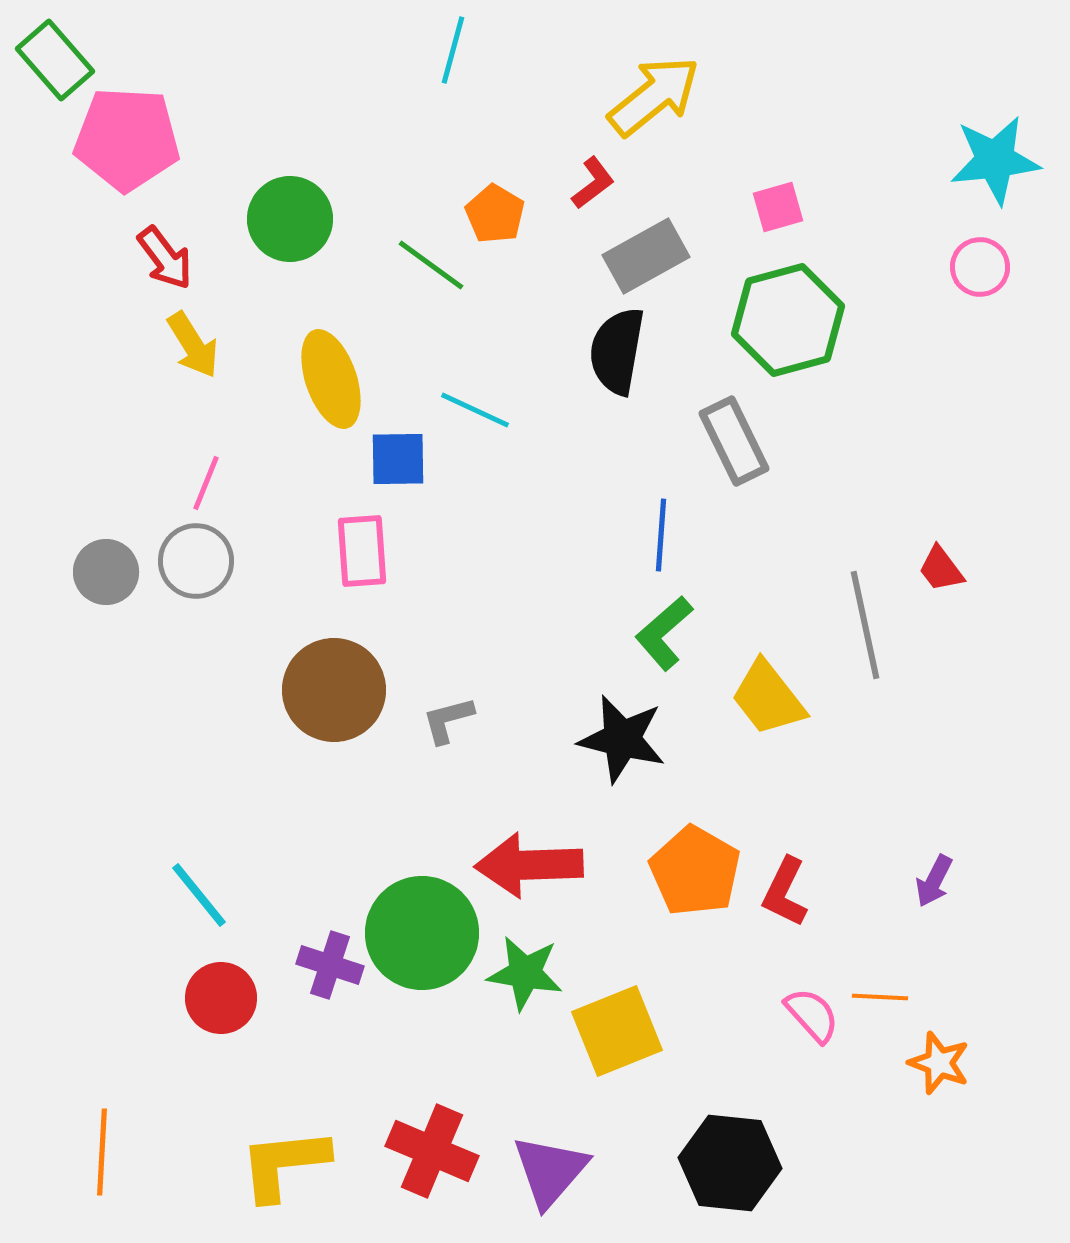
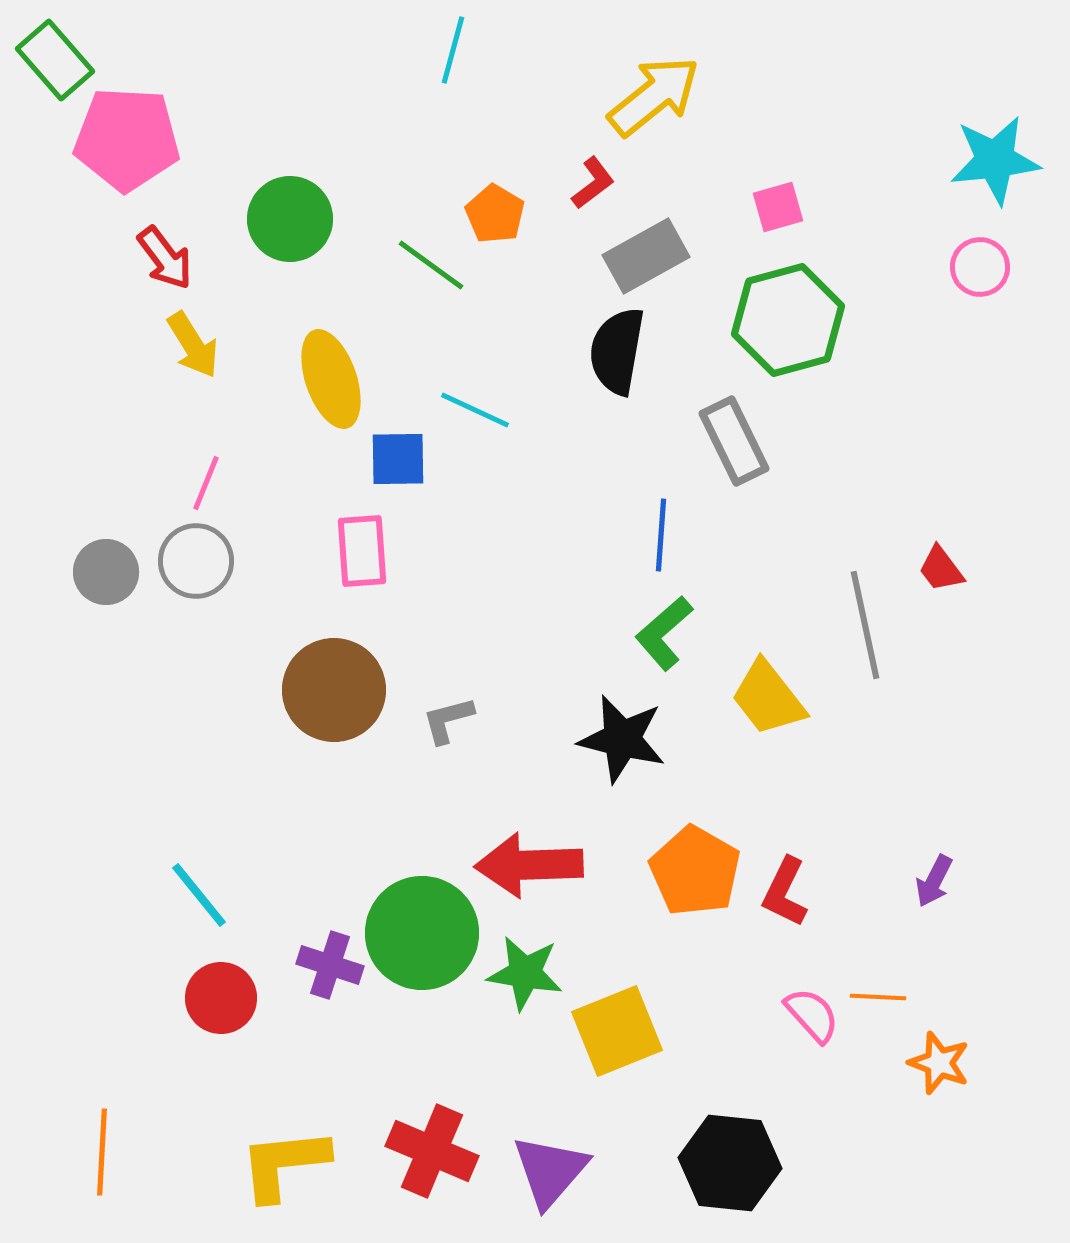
orange line at (880, 997): moved 2 px left
